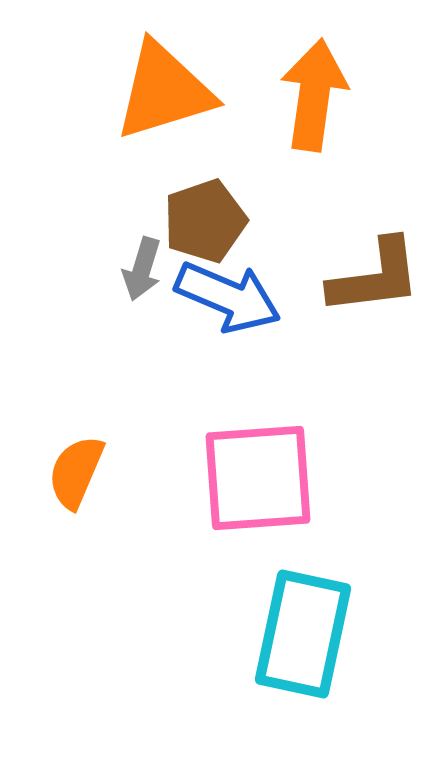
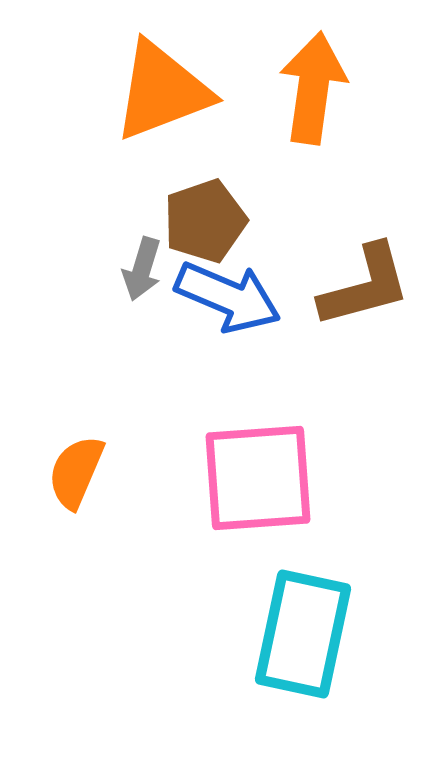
orange triangle: moved 2 px left; rotated 4 degrees counterclockwise
orange arrow: moved 1 px left, 7 px up
brown L-shape: moved 10 px left, 9 px down; rotated 8 degrees counterclockwise
